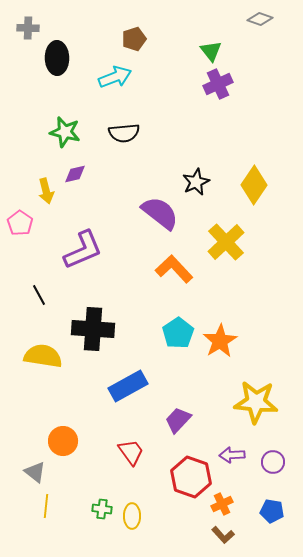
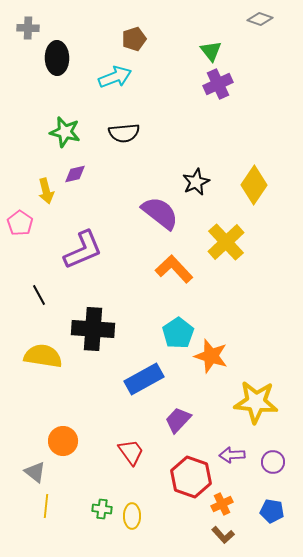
orange star: moved 9 px left, 15 px down; rotated 24 degrees counterclockwise
blue rectangle: moved 16 px right, 7 px up
